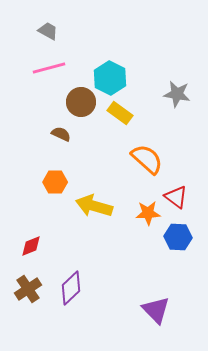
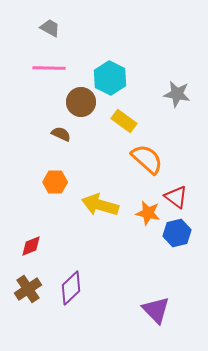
gray trapezoid: moved 2 px right, 3 px up
pink line: rotated 16 degrees clockwise
yellow rectangle: moved 4 px right, 8 px down
yellow arrow: moved 6 px right, 1 px up
orange star: rotated 15 degrees clockwise
blue hexagon: moved 1 px left, 4 px up; rotated 16 degrees counterclockwise
